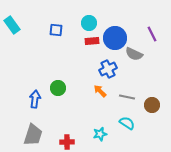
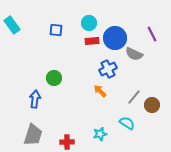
green circle: moved 4 px left, 10 px up
gray line: moved 7 px right; rotated 63 degrees counterclockwise
